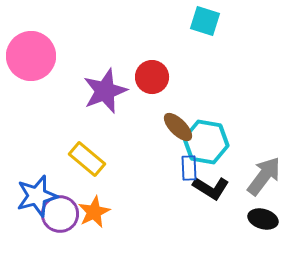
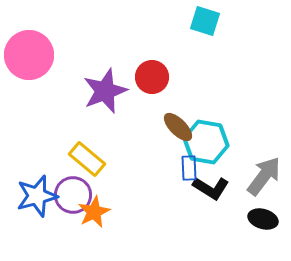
pink circle: moved 2 px left, 1 px up
purple circle: moved 13 px right, 19 px up
